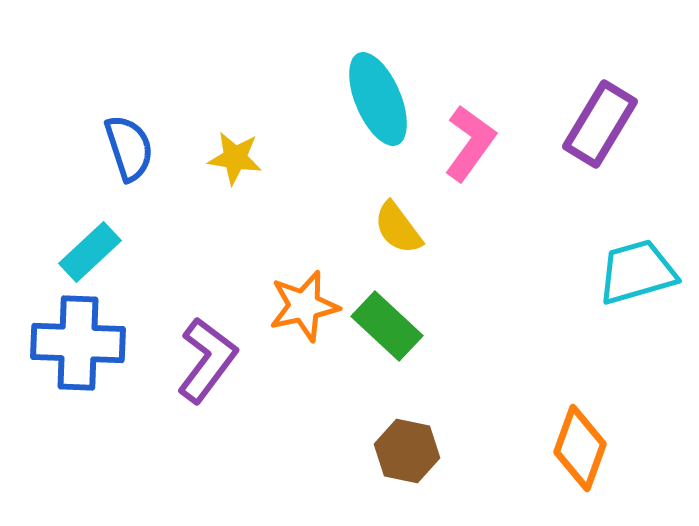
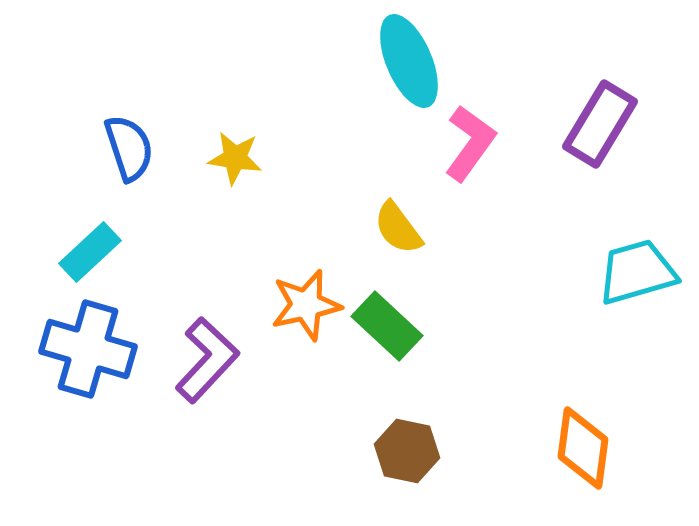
cyan ellipse: moved 31 px right, 38 px up
orange star: moved 2 px right, 1 px up
blue cross: moved 10 px right, 6 px down; rotated 14 degrees clockwise
purple L-shape: rotated 6 degrees clockwise
orange diamond: moved 3 px right; rotated 12 degrees counterclockwise
